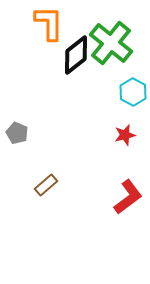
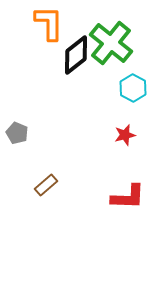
cyan hexagon: moved 4 px up
red L-shape: rotated 39 degrees clockwise
